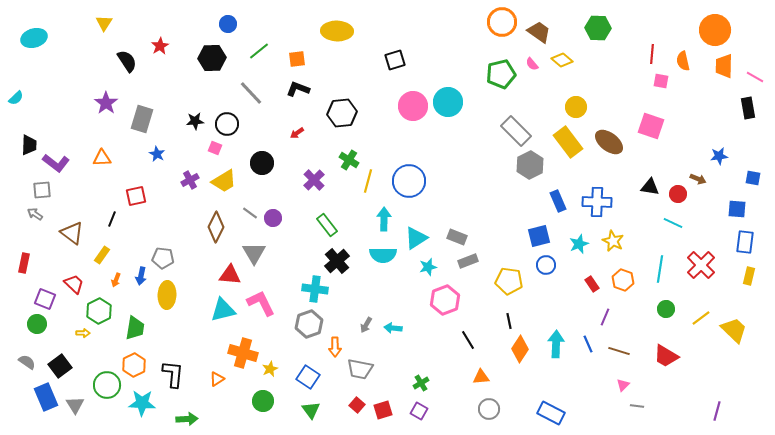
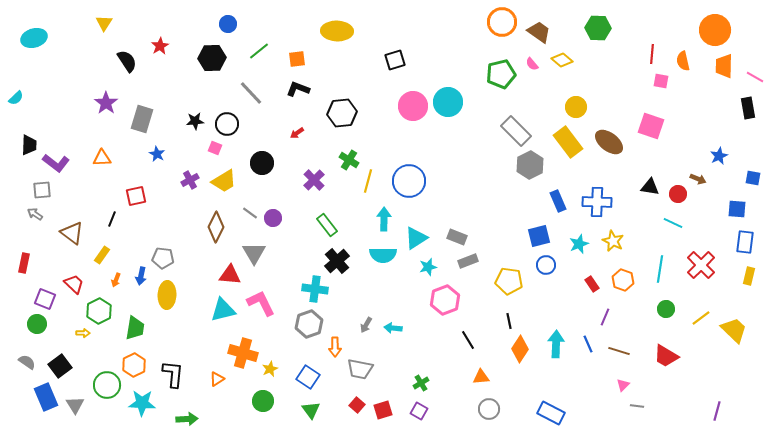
blue star at (719, 156): rotated 18 degrees counterclockwise
